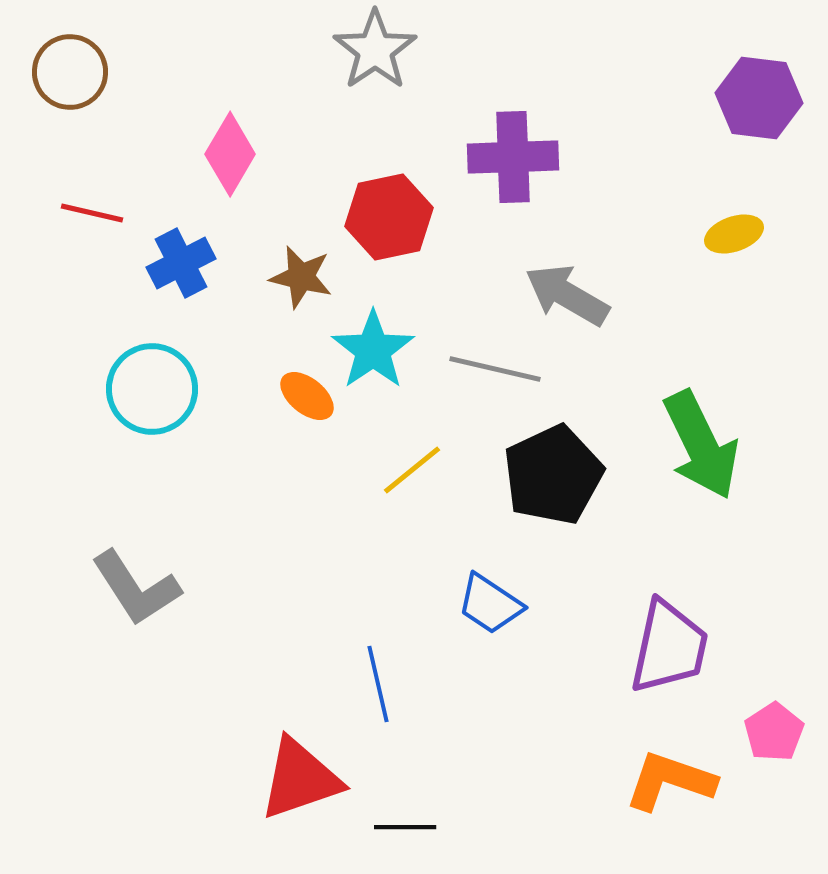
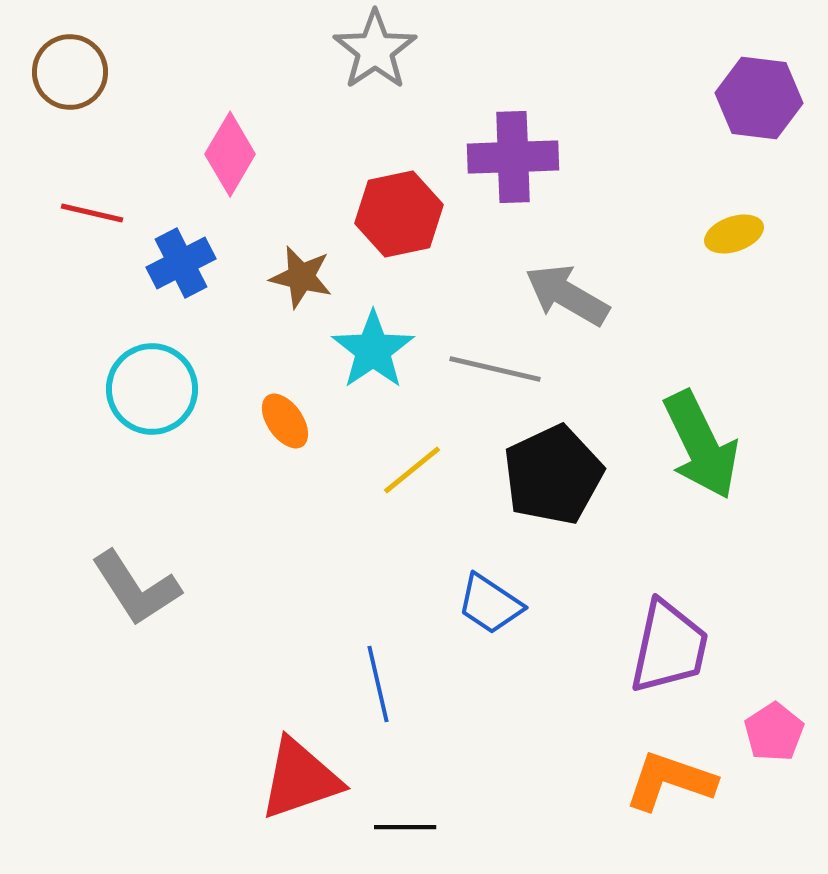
red hexagon: moved 10 px right, 3 px up
orange ellipse: moved 22 px left, 25 px down; rotated 16 degrees clockwise
